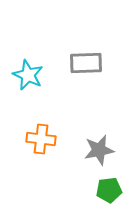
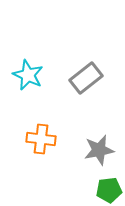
gray rectangle: moved 15 px down; rotated 36 degrees counterclockwise
